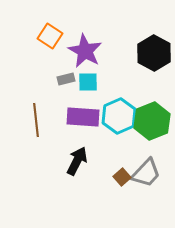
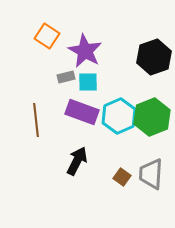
orange square: moved 3 px left
black hexagon: moved 4 px down; rotated 12 degrees clockwise
gray rectangle: moved 2 px up
purple rectangle: moved 1 px left, 5 px up; rotated 16 degrees clockwise
green hexagon: moved 4 px up
gray trapezoid: moved 5 px right, 1 px down; rotated 140 degrees clockwise
brown square: rotated 12 degrees counterclockwise
